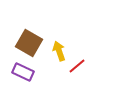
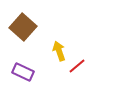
brown square: moved 6 px left, 16 px up; rotated 12 degrees clockwise
